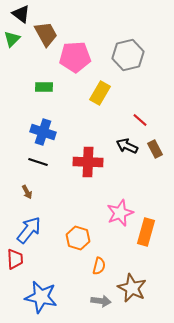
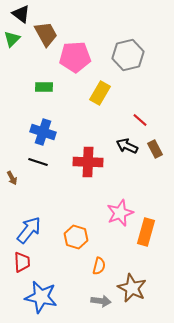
brown arrow: moved 15 px left, 14 px up
orange hexagon: moved 2 px left, 1 px up
red trapezoid: moved 7 px right, 3 px down
